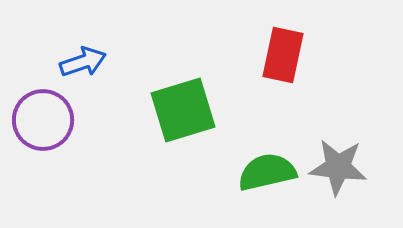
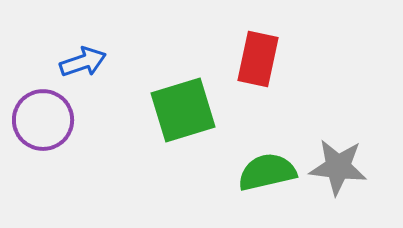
red rectangle: moved 25 px left, 4 px down
